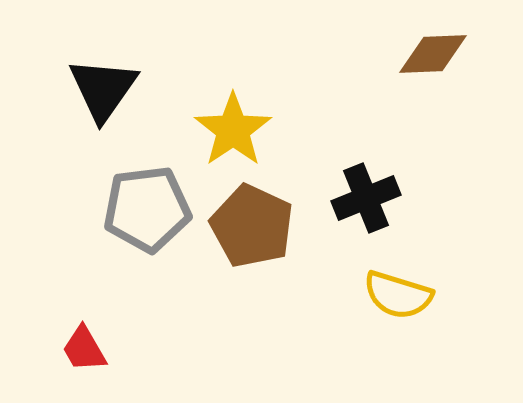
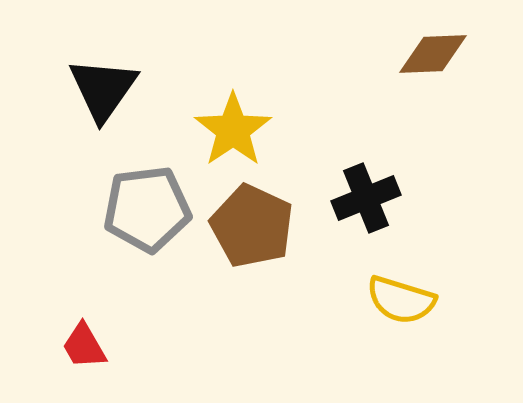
yellow semicircle: moved 3 px right, 5 px down
red trapezoid: moved 3 px up
